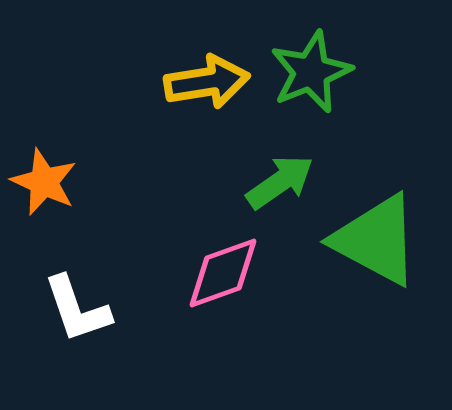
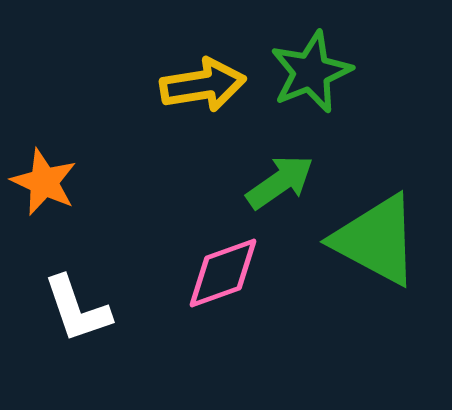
yellow arrow: moved 4 px left, 3 px down
